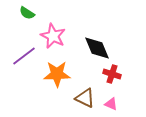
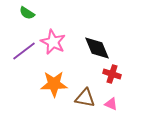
pink star: moved 6 px down
purple line: moved 5 px up
orange star: moved 3 px left, 10 px down
brown triangle: rotated 15 degrees counterclockwise
